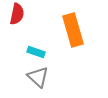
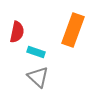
red semicircle: moved 18 px down
orange rectangle: rotated 36 degrees clockwise
